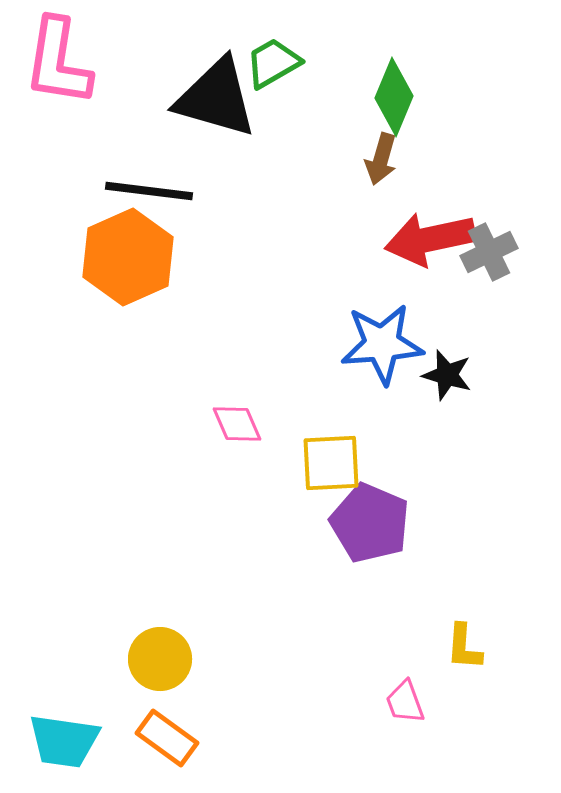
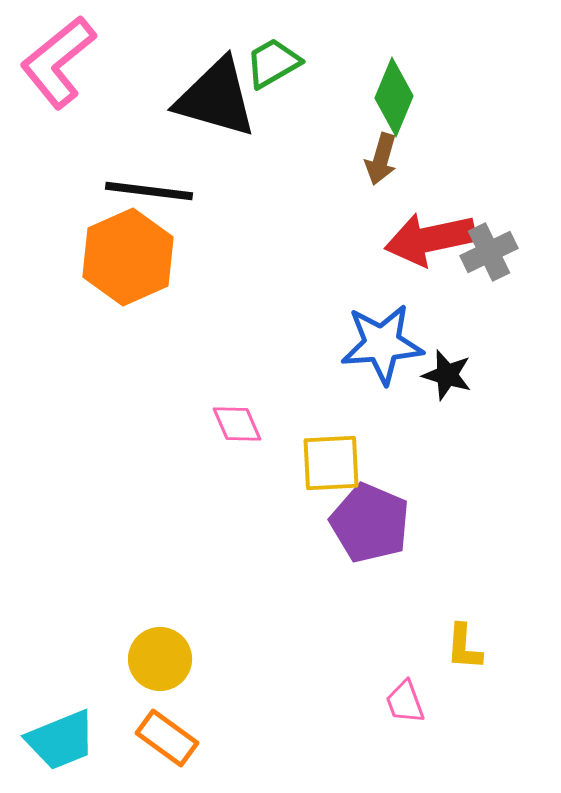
pink L-shape: rotated 42 degrees clockwise
cyan trapezoid: moved 3 px left, 1 px up; rotated 30 degrees counterclockwise
